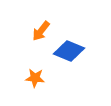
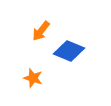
orange star: moved 2 px left; rotated 12 degrees clockwise
